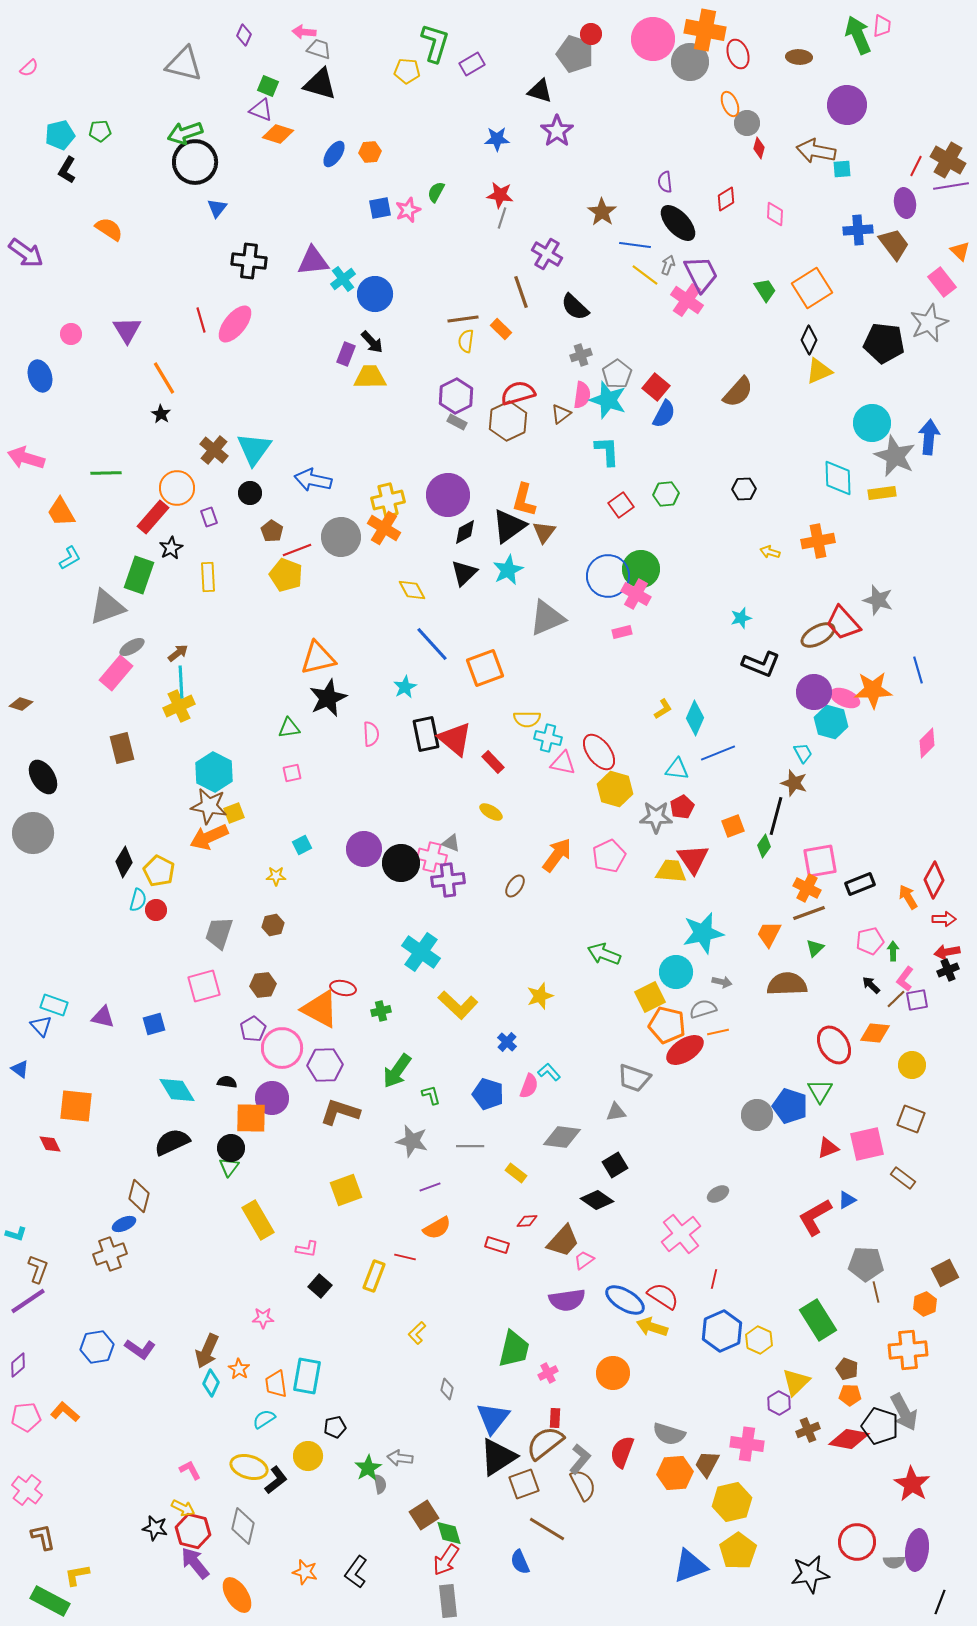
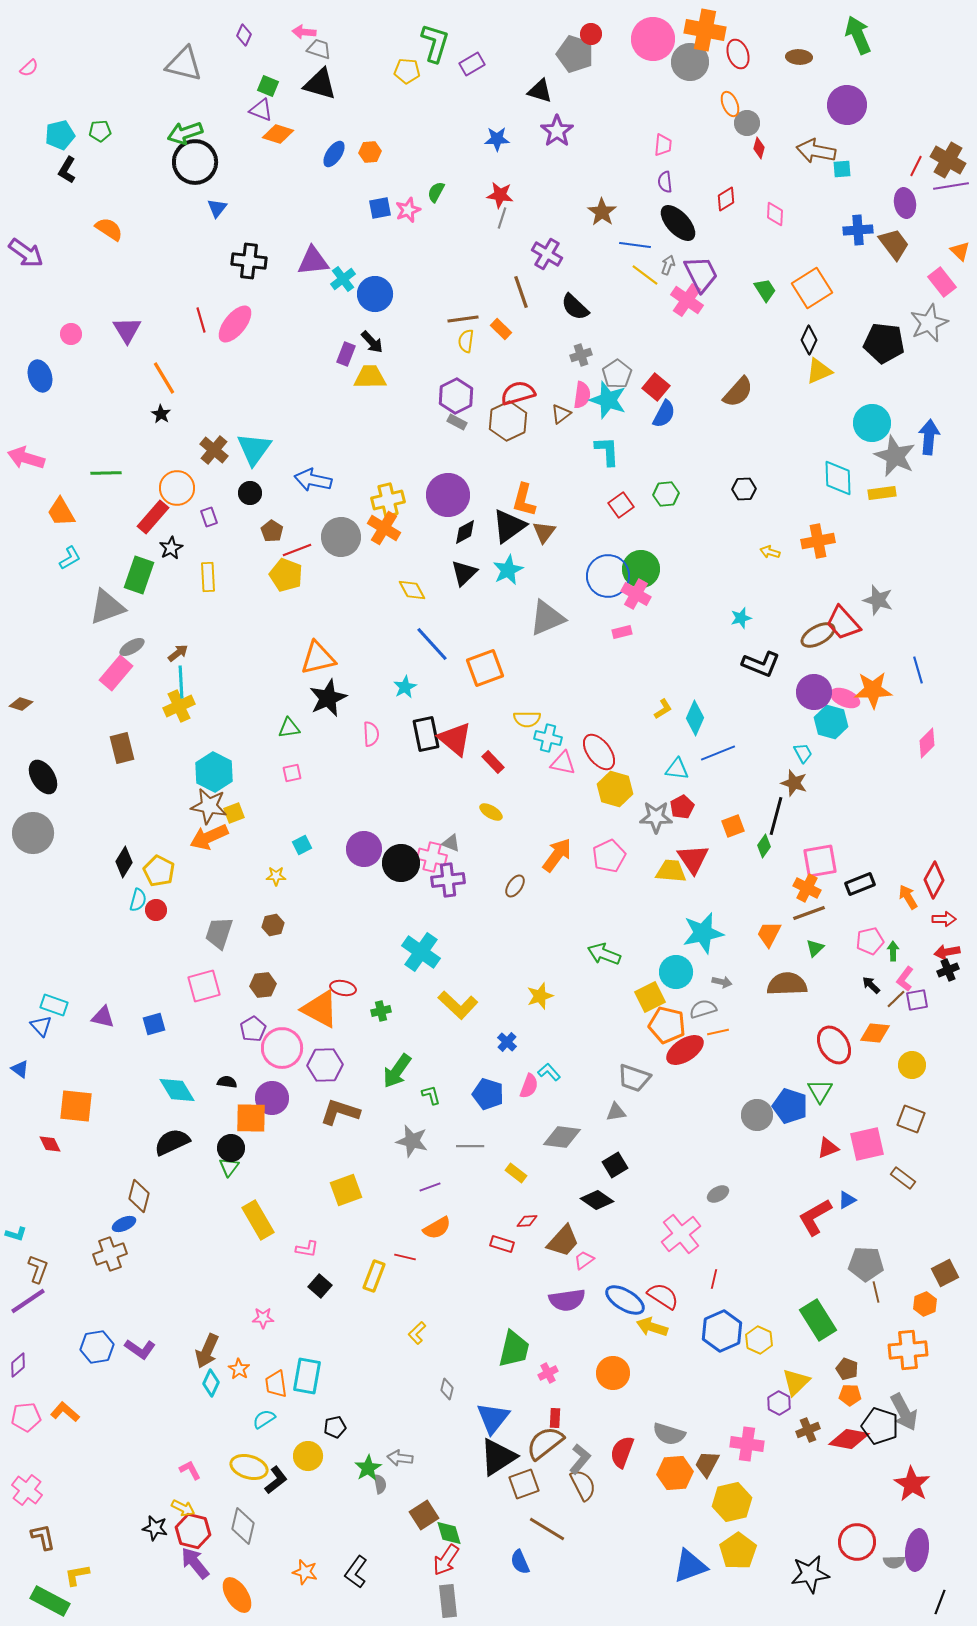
pink trapezoid at (882, 26): moved 219 px left, 119 px down
red rectangle at (497, 1245): moved 5 px right, 1 px up
